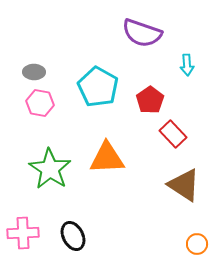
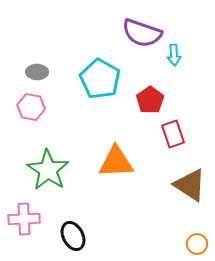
cyan arrow: moved 13 px left, 10 px up
gray ellipse: moved 3 px right
cyan pentagon: moved 2 px right, 8 px up
pink hexagon: moved 9 px left, 4 px down
red rectangle: rotated 24 degrees clockwise
orange triangle: moved 9 px right, 4 px down
green star: moved 2 px left, 1 px down
brown triangle: moved 6 px right
pink cross: moved 1 px right, 14 px up
